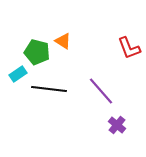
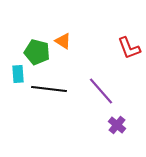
cyan rectangle: rotated 60 degrees counterclockwise
